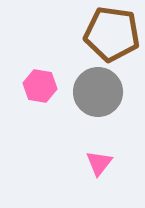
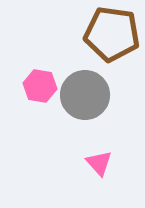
gray circle: moved 13 px left, 3 px down
pink triangle: rotated 20 degrees counterclockwise
